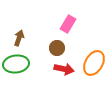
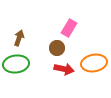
pink rectangle: moved 1 px right, 4 px down
orange ellipse: rotated 50 degrees clockwise
